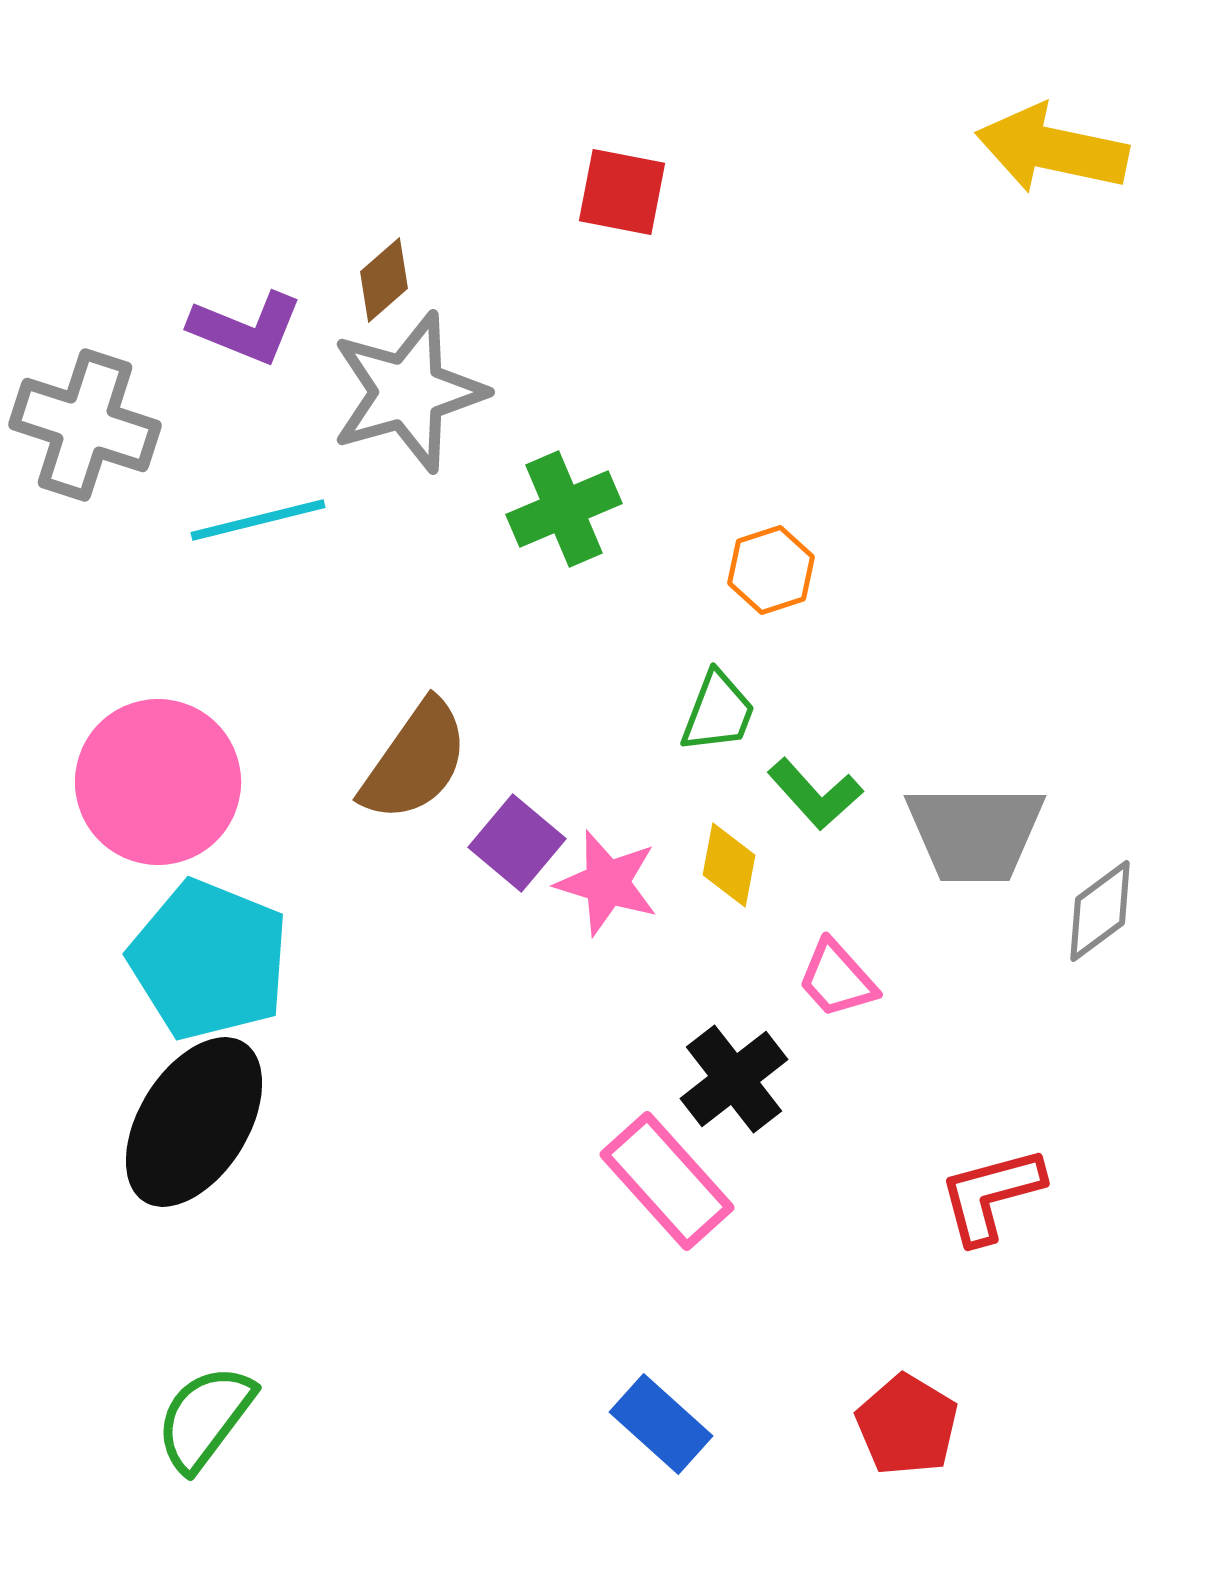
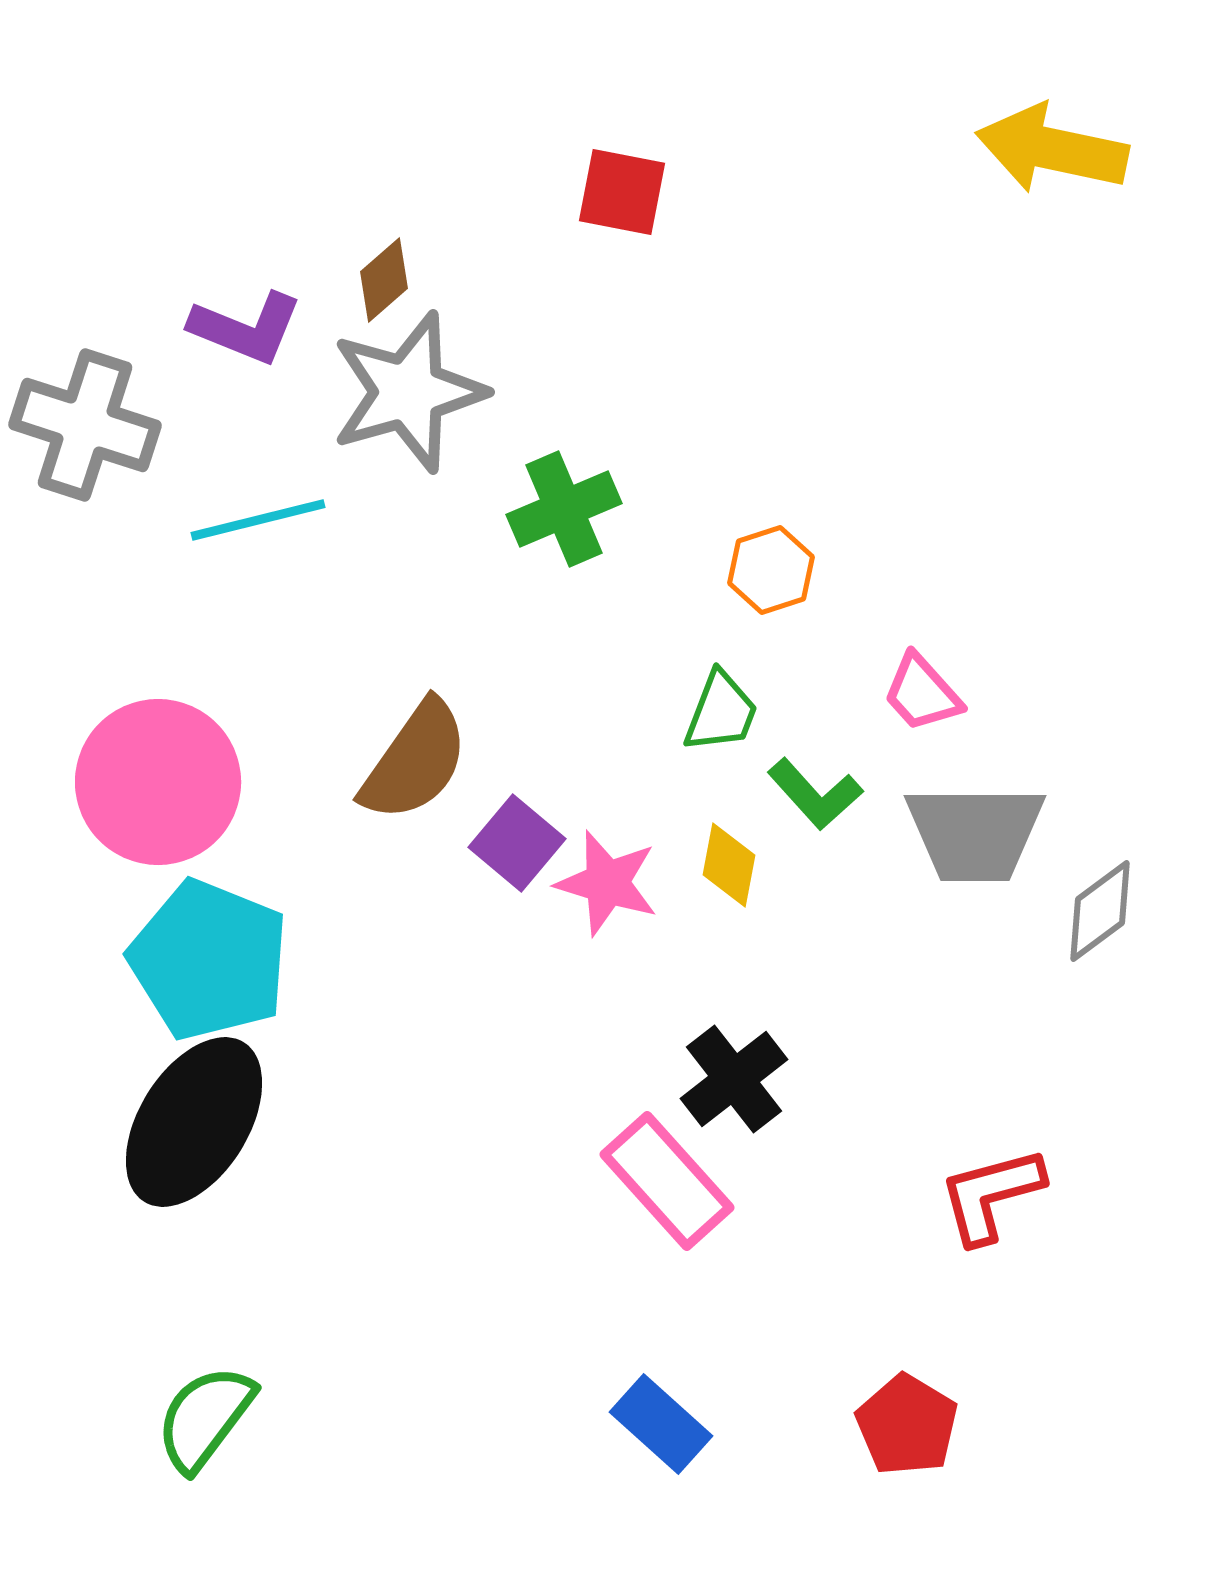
green trapezoid: moved 3 px right
pink trapezoid: moved 85 px right, 286 px up
